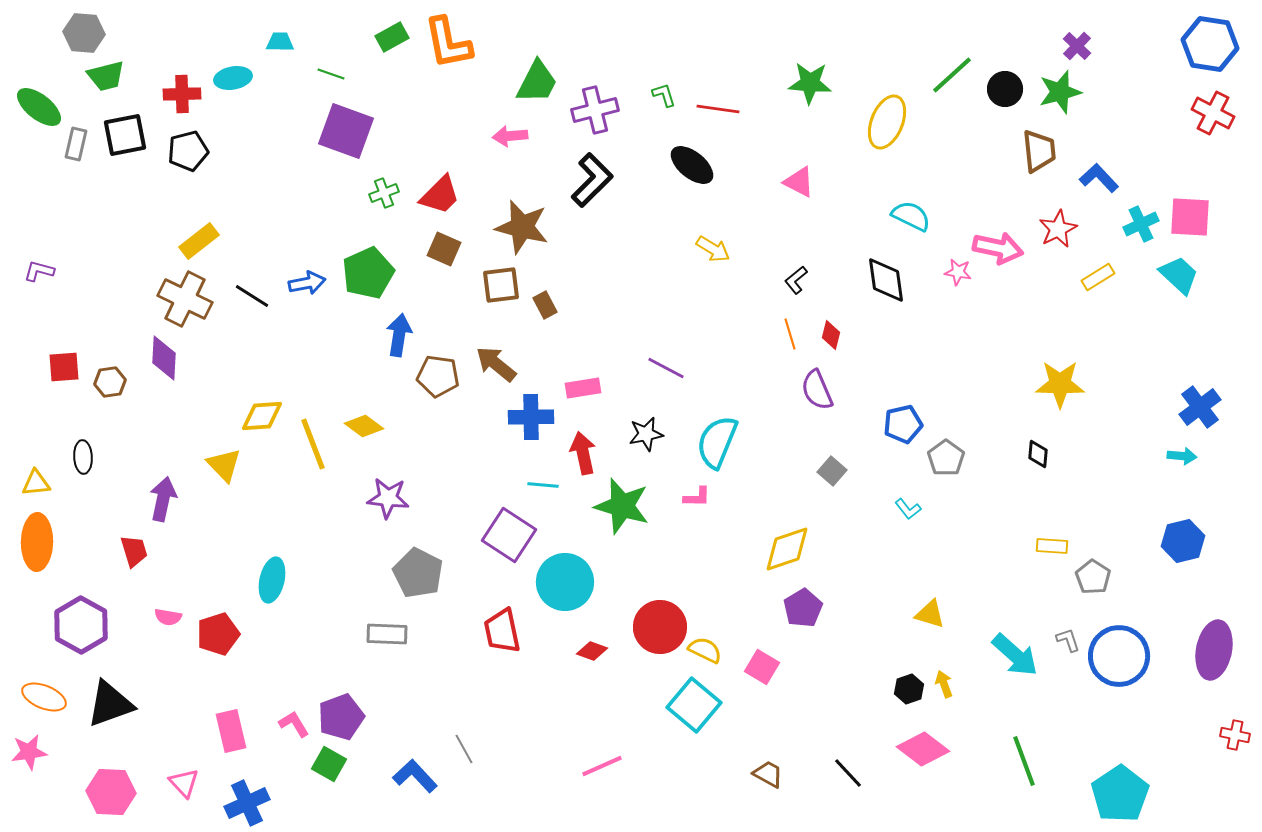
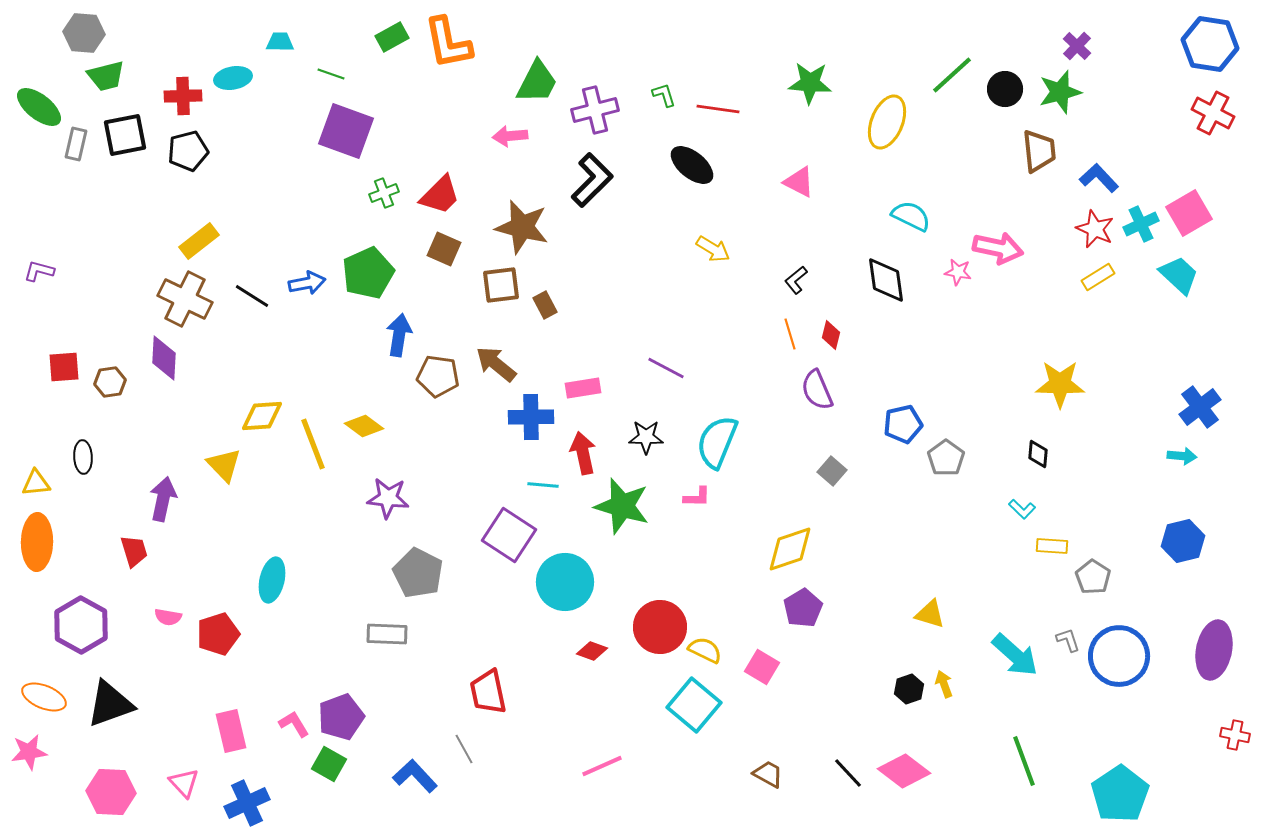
red cross at (182, 94): moved 1 px right, 2 px down
pink square at (1190, 217): moved 1 px left, 4 px up; rotated 33 degrees counterclockwise
red star at (1058, 229): moved 37 px right; rotated 21 degrees counterclockwise
black star at (646, 434): moved 3 px down; rotated 12 degrees clockwise
cyan L-shape at (908, 509): moved 114 px right; rotated 8 degrees counterclockwise
yellow diamond at (787, 549): moved 3 px right
red trapezoid at (502, 631): moved 14 px left, 61 px down
pink diamond at (923, 749): moved 19 px left, 22 px down
